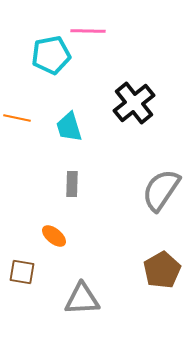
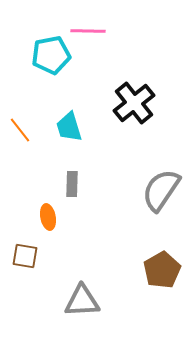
orange line: moved 3 px right, 12 px down; rotated 40 degrees clockwise
orange ellipse: moved 6 px left, 19 px up; rotated 40 degrees clockwise
brown square: moved 3 px right, 16 px up
gray triangle: moved 2 px down
